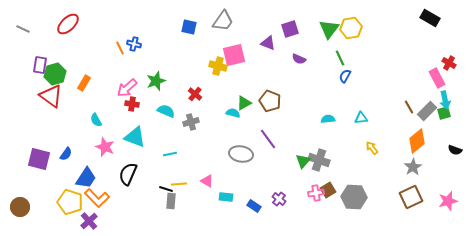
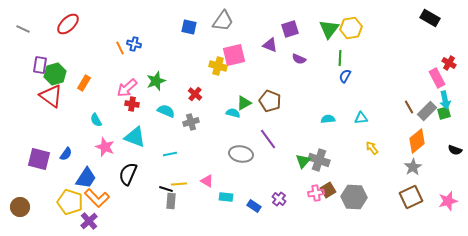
purple triangle at (268, 43): moved 2 px right, 2 px down
green line at (340, 58): rotated 28 degrees clockwise
